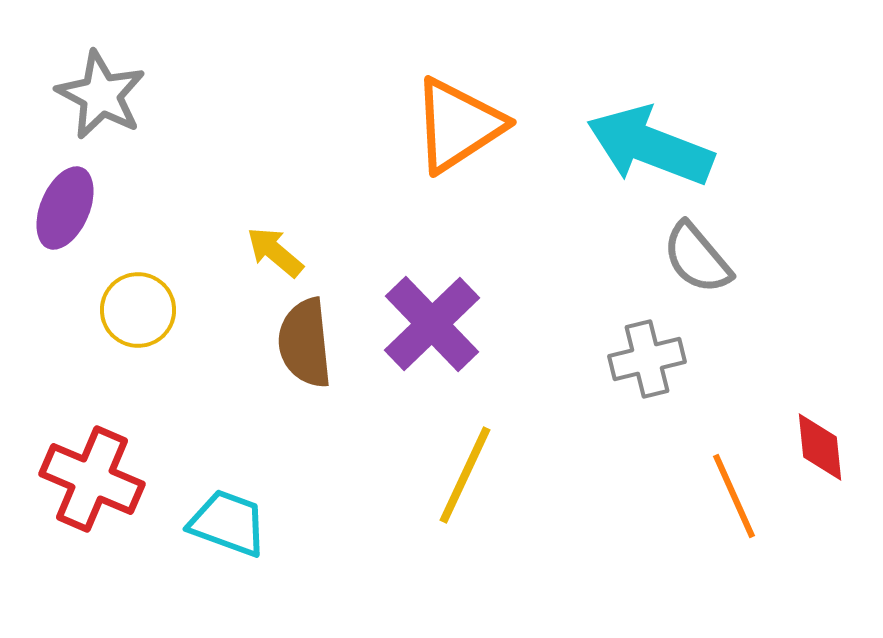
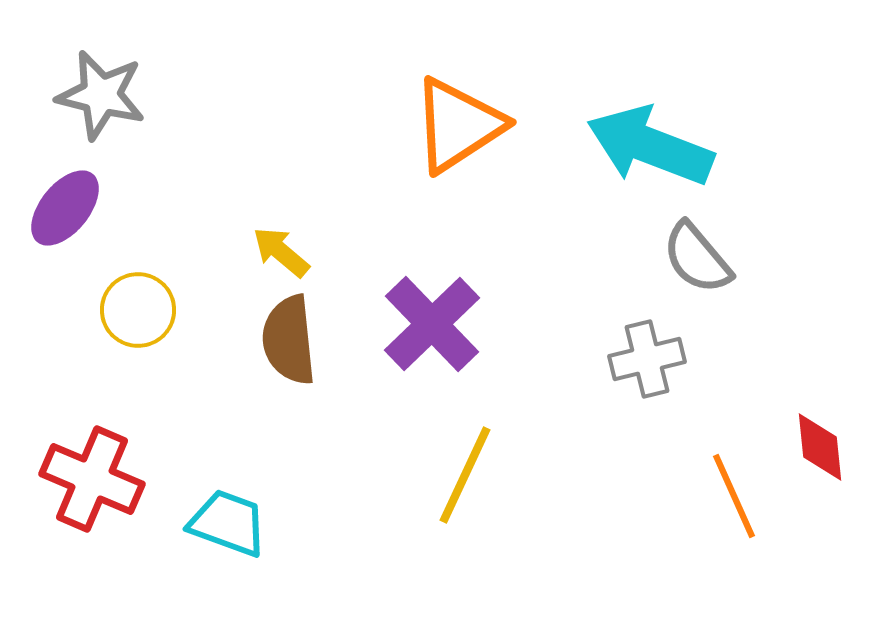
gray star: rotated 14 degrees counterclockwise
purple ellipse: rotated 16 degrees clockwise
yellow arrow: moved 6 px right
brown semicircle: moved 16 px left, 3 px up
